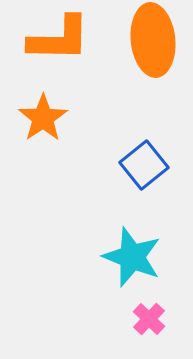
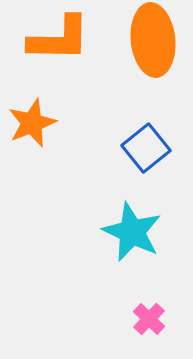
orange star: moved 11 px left, 5 px down; rotated 12 degrees clockwise
blue square: moved 2 px right, 17 px up
cyan star: moved 25 px up; rotated 4 degrees clockwise
